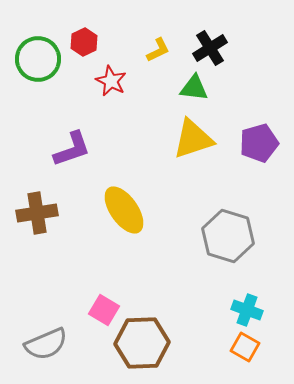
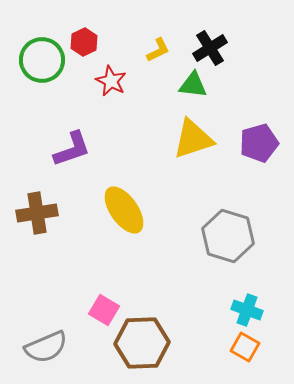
green circle: moved 4 px right, 1 px down
green triangle: moved 1 px left, 3 px up
gray semicircle: moved 3 px down
